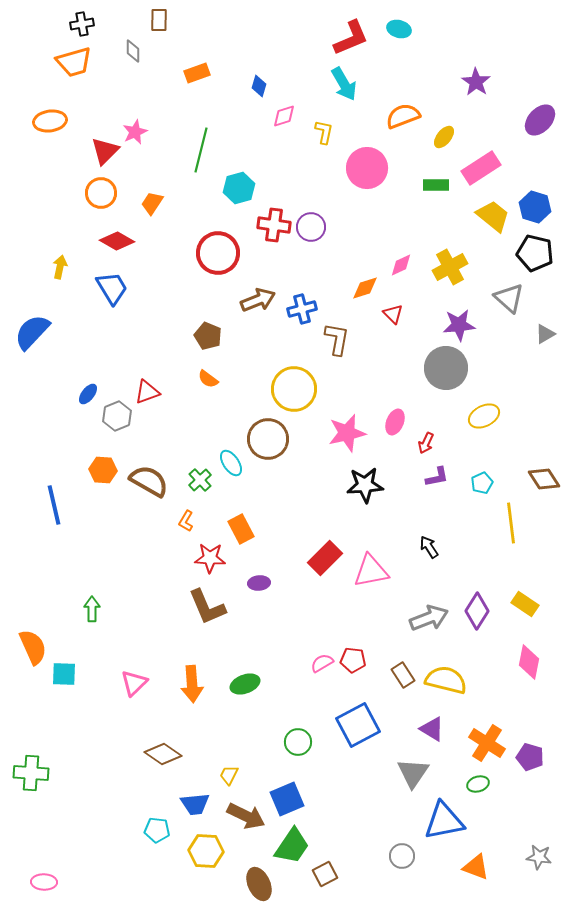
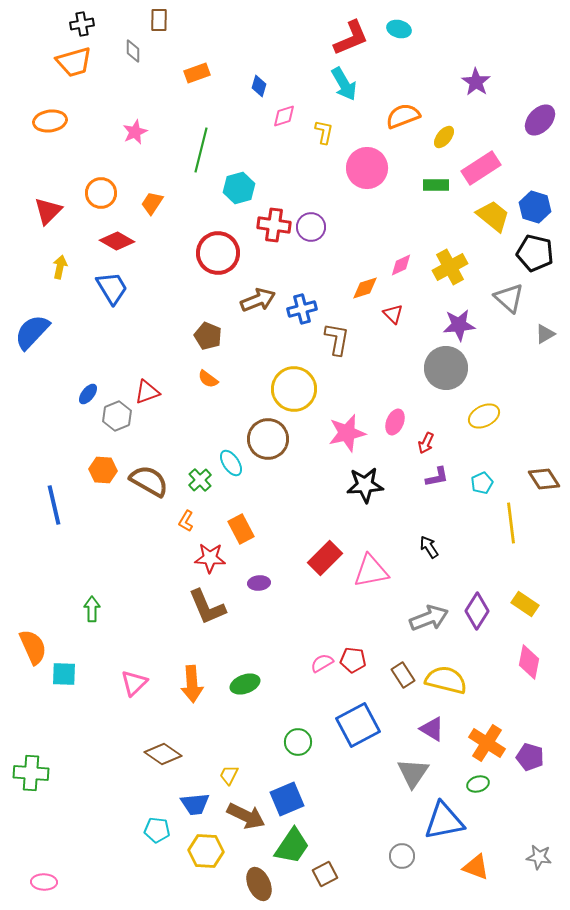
red triangle at (105, 151): moved 57 px left, 60 px down
